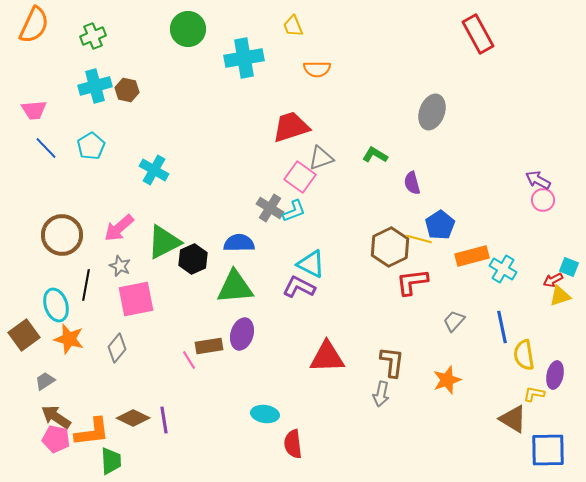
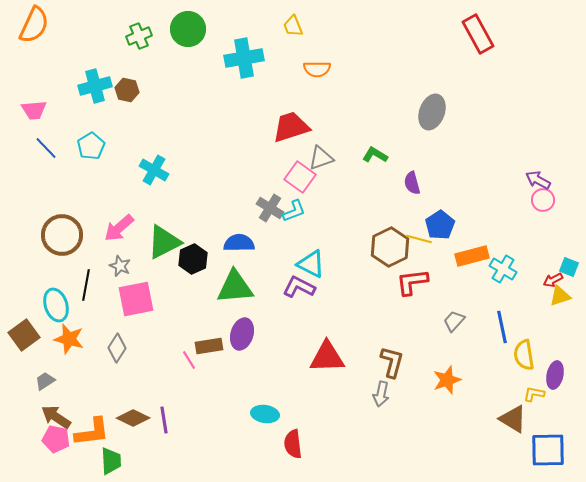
green cross at (93, 36): moved 46 px right
gray diamond at (117, 348): rotated 8 degrees counterclockwise
brown L-shape at (392, 362): rotated 8 degrees clockwise
